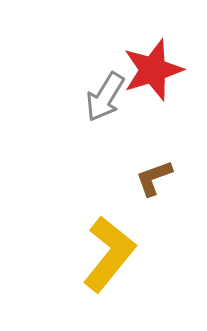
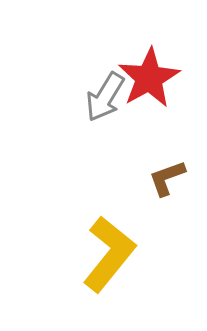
red star: moved 4 px left, 8 px down; rotated 12 degrees counterclockwise
brown L-shape: moved 13 px right
